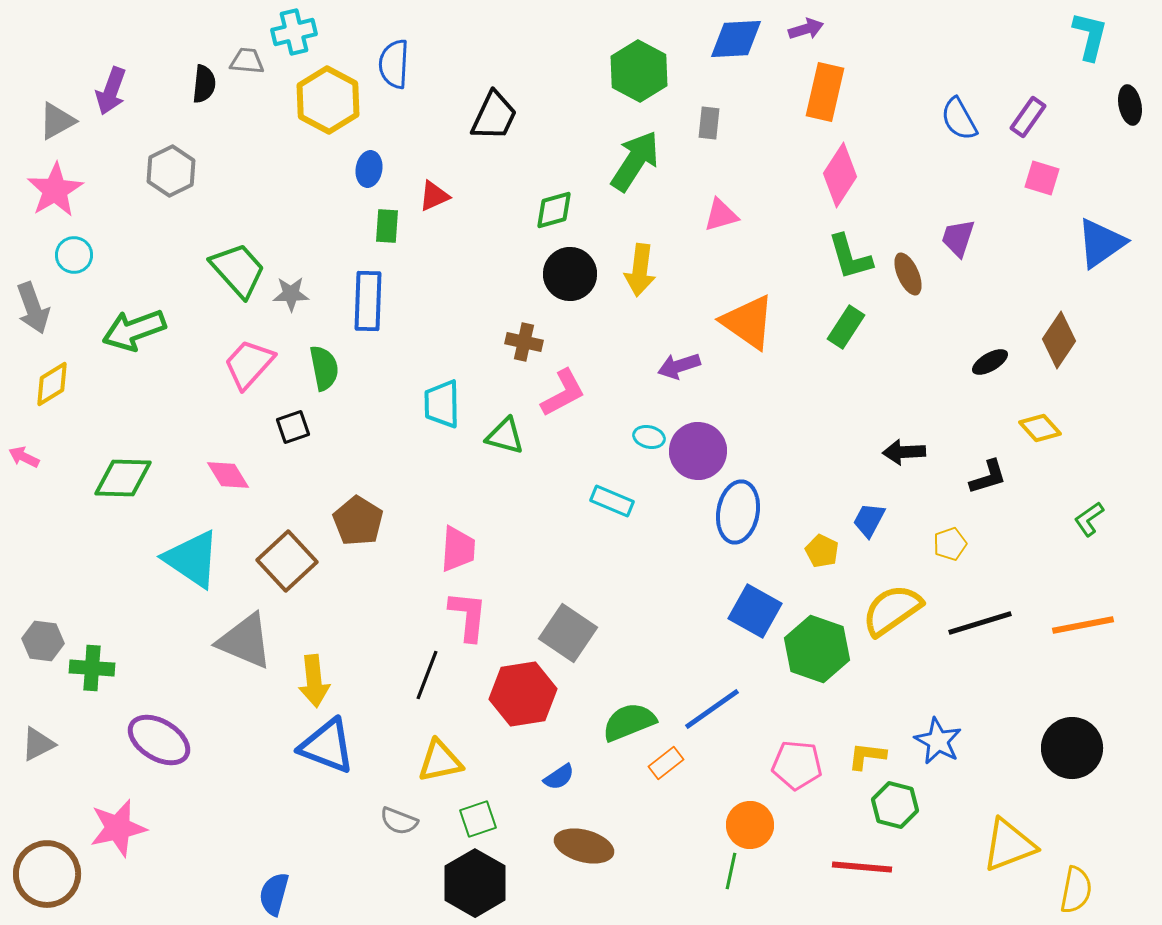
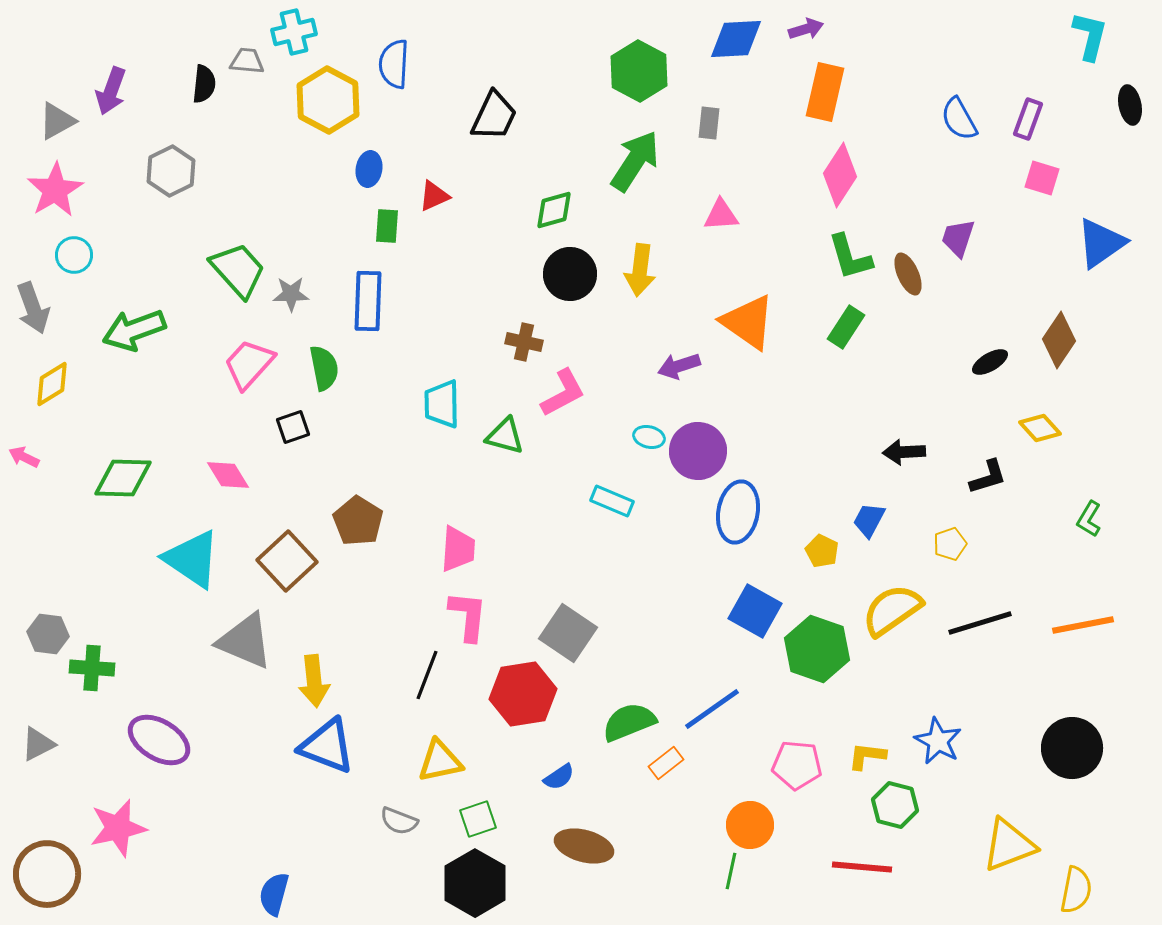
purple rectangle at (1028, 117): moved 2 px down; rotated 15 degrees counterclockwise
pink triangle at (721, 215): rotated 12 degrees clockwise
green L-shape at (1089, 519): rotated 24 degrees counterclockwise
gray hexagon at (43, 641): moved 5 px right, 7 px up
